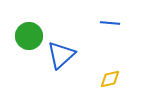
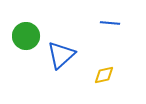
green circle: moved 3 px left
yellow diamond: moved 6 px left, 4 px up
